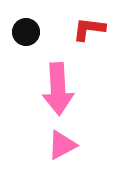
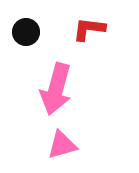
pink arrow: moved 2 px left; rotated 18 degrees clockwise
pink triangle: rotated 12 degrees clockwise
